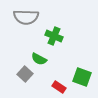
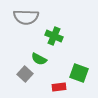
green square: moved 3 px left, 4 px up
red rectangle: rotated 40 degrees counterclockwise
